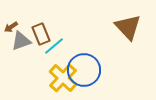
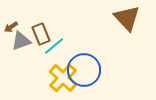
brown triangle: moved 1 px left, 9 px up
